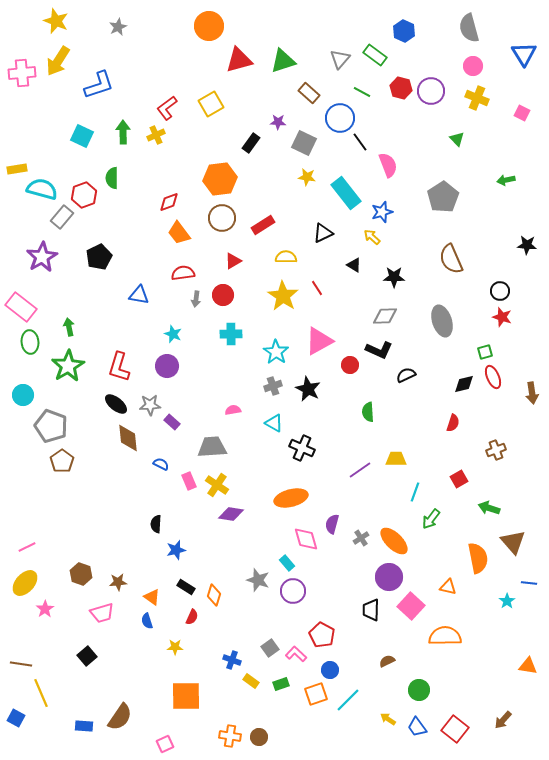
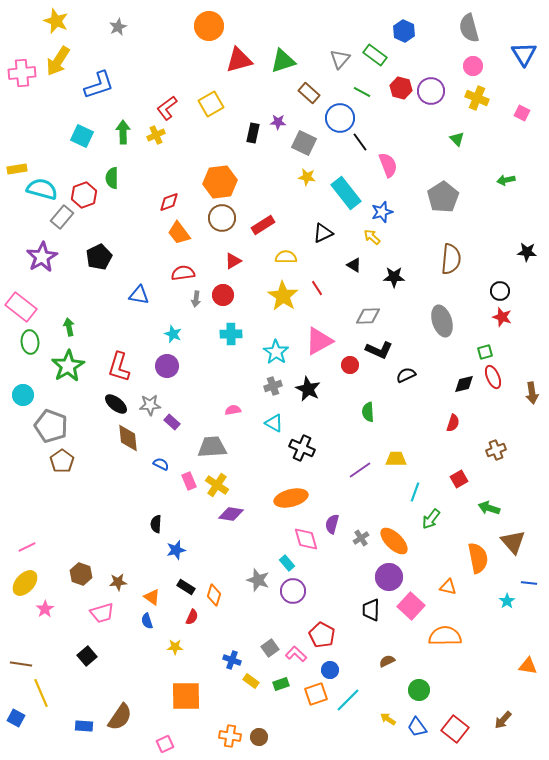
black rectangle at (251, 143): moved 2 px right, 10 px up; rotated 24 degrees counterclockwise
orange hexagon at (220, 179): moved 3 px down
black star at (527, 245): moved 7 px down
brown semicircle at (451, 259): rotated 152 degrees counterclockwise
gray diamond at (385, 316): moved 17 px left
